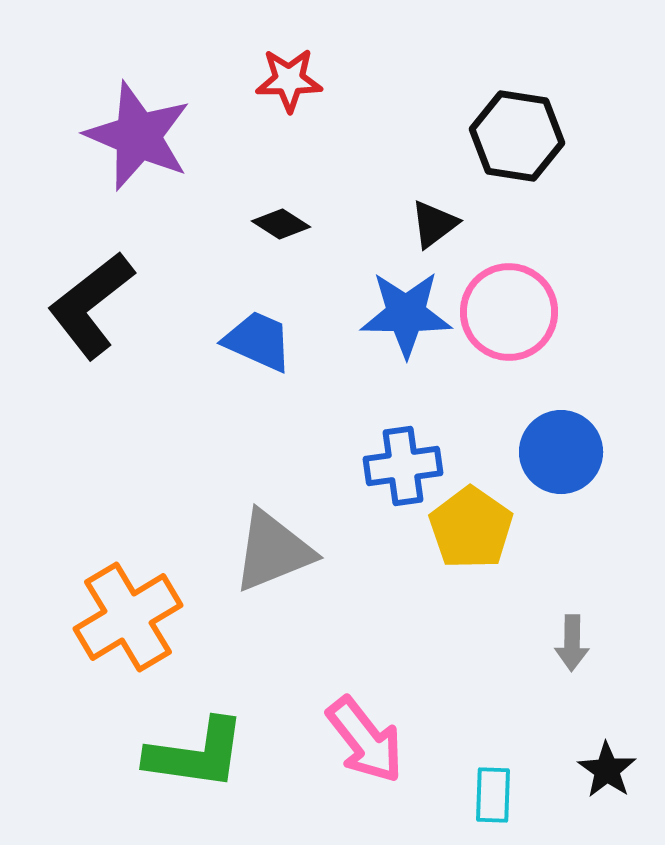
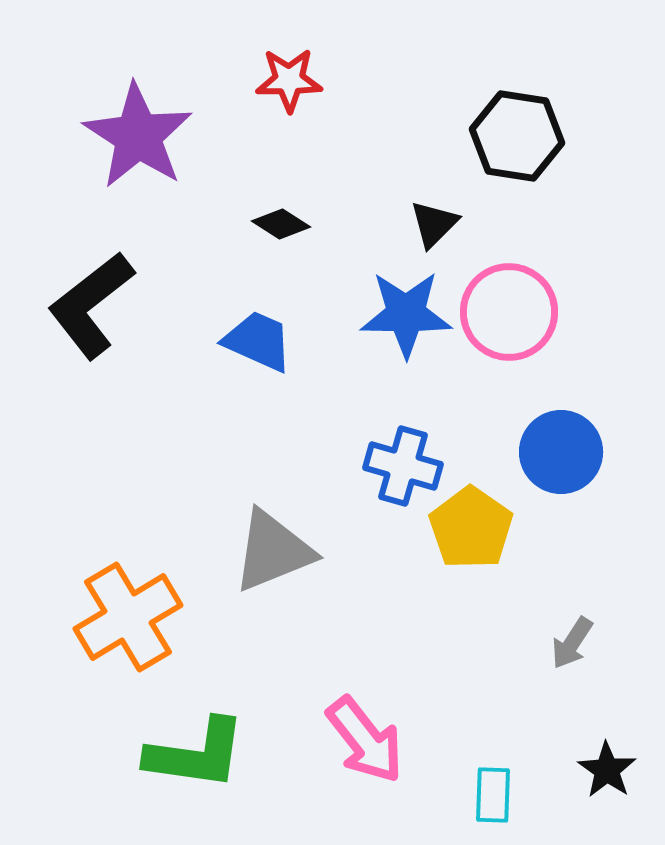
purple star: rotated 10 degrees clockwise
black triangle: rotated 8 degrees counterclockwise
blue cross: rotated 24 degrees clockwise
gray arrow: rotated 32 degrees clockwise
